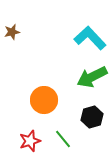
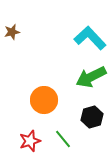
green arrow: moved 1 px left
